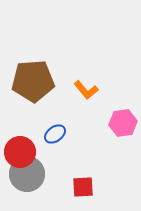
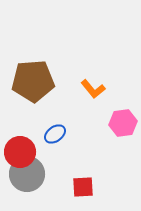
orange L-shape: moved 7 px right, 1 px up
